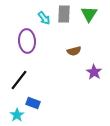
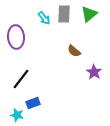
green triangle: rotated 18 degrees clockwise
purple ellipse: moved 11 px left, 4 px up
brown semicircle: rotated 56 degrees clockwise
black line: moved 2 px right, 1 px up
blue rectangle: rotated 40 degrees counterclockwise
cyan star: rotated 24 degrees counterclockwise
